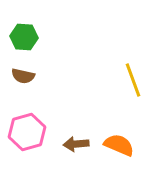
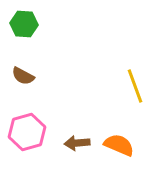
green hexagon: moved 13 px up
brown semicircle: rotated 15 degrees clockwise
yellow line: moved 2 px right, 6 px down
brown arrow: moved 1 px right, 1 px up
